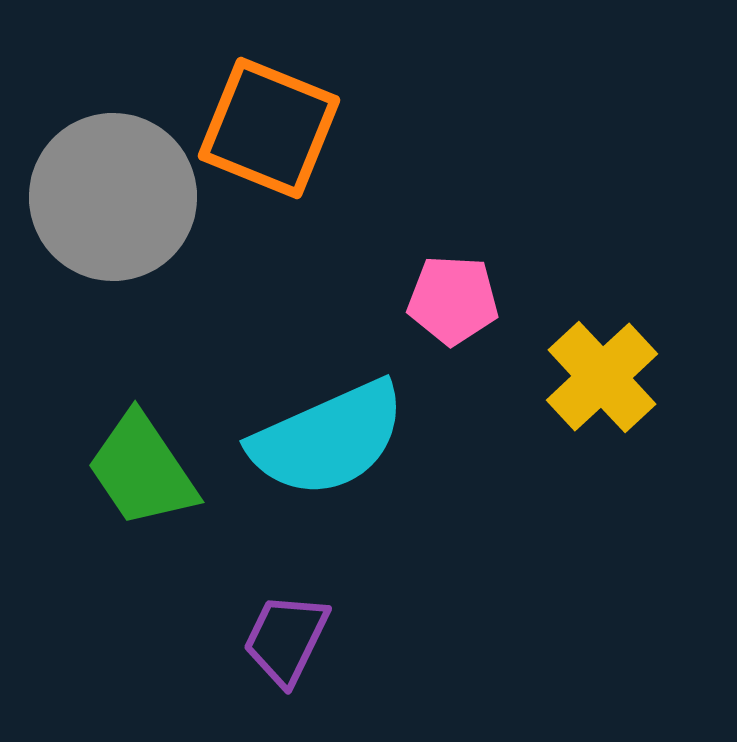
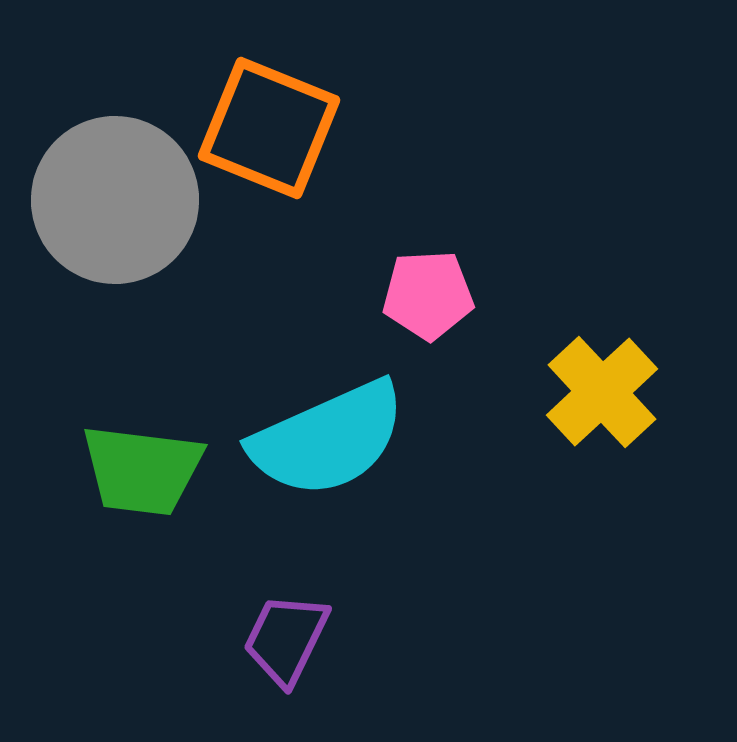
gray circle: moved 2 px right, 3 px down
pink pentagon: moved 25 px left, 5 px up; rotated 6 degrees counterclockwise
yellow cross: moved 15 px down
green trapezoid: rotated 49 degrees counterclockwise
